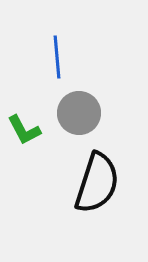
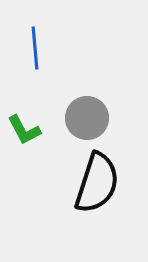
blue line: moved 22 px left, 9 px up
gray circle: moved 8 px right, 5 px down
